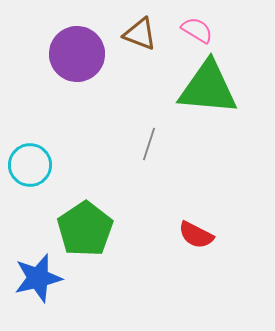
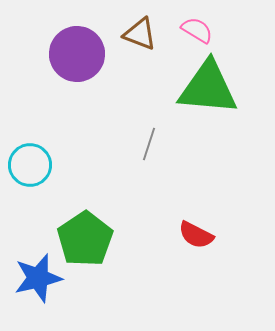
green pentagon: moved 10 px down
